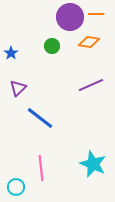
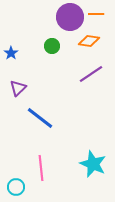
orange diamond: moved 1 px up
purple line: moved 11 px up; rotated 10 degrees counterclockwise
